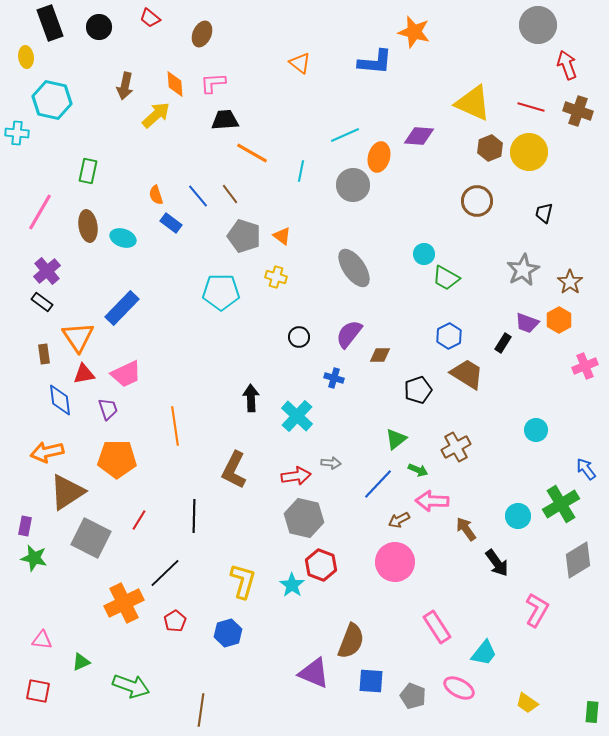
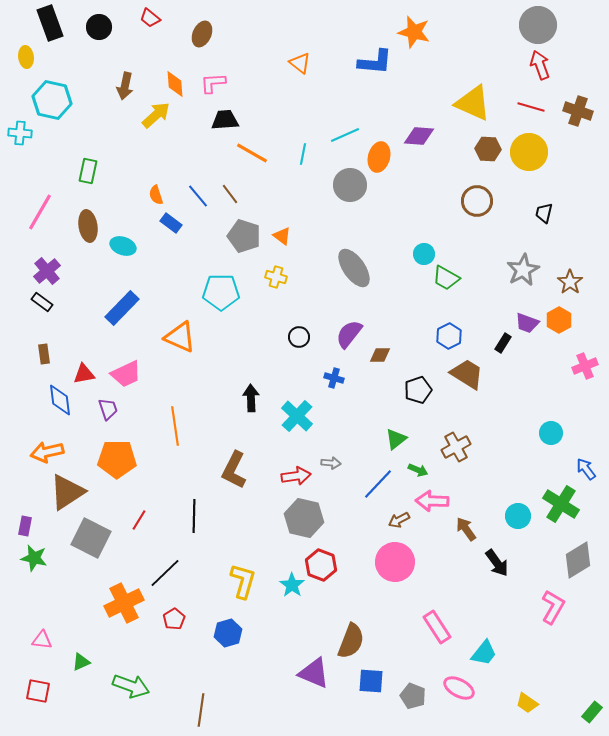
red arrow at (567, 65): moved 27 px left
cyan cross at (17, 133): moved 3 px right
brown hexagon at (490, 148): moved 2 px left, 1 px down; rotated 25 degrees clockwise
cyan line at (301, 171): moved 2 px right, 17 px up
gray circle at (353, 185): moved 3 px left
cyan ellipse at (123, 238): moved 8 px down
orange triangle at (78, 337): moved 102 px right; rotated 32 degrees counterclockwise
cyan circle at (536, 430): moved 15 px right, 3 px down
green cross at (561, 504): rotated 27 degrees counterclockwise
pink L-shape at (537, 610): moved 16 px right, 3 px up
red pentagon at (175, 621): moved 1 px left, 2 px up
green rectangle at (592, 712): rotated 35 degrees clockwise
